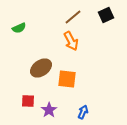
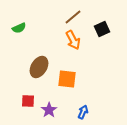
black square: moved 4 px left, 14 px down
orange arrow: moved 2 px right, 1 px up
brown ellipse: moved 2 px left, 1 px up; rotated 25 degrees counterclockwise
